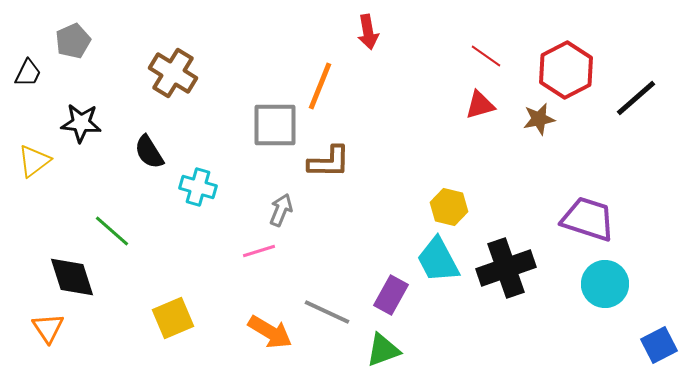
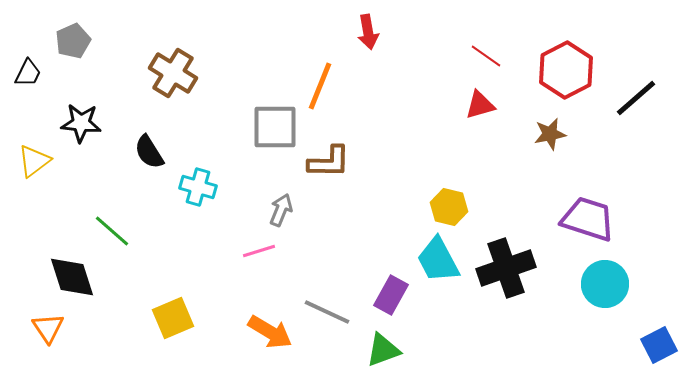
brown star: moved 11 px right, 15 px down
gray square: moved 2 px down
